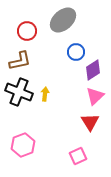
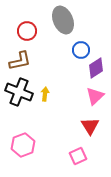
gray ellipse: rotated 72 degrees counterclockwise
blue circle: moved 5 px right, 2 px up
purple diamond: moved 3 px right, 2 px up
red triangle: moved 4 px down
